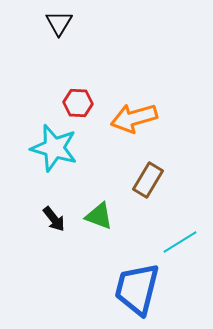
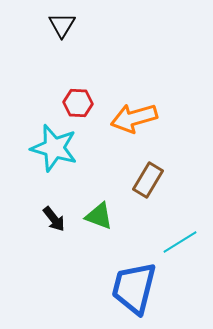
black triangle: moved 3 px right, 2 px down
blue trapezoid: moved 3 px left, 1 px up
